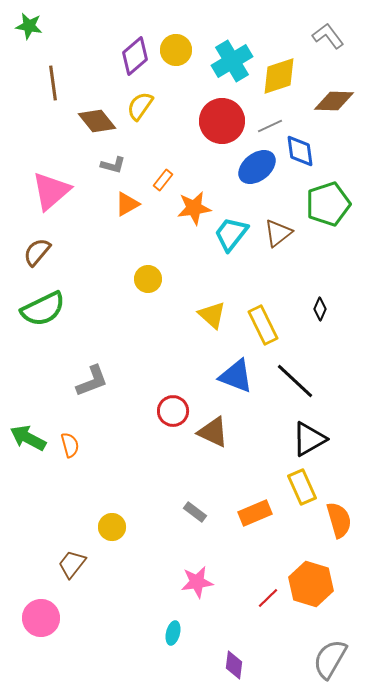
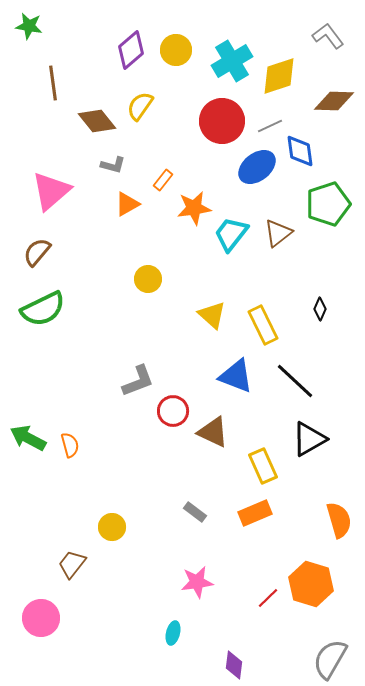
purple diamond at (135, 56): moved 4 px left, 6 px up
gray L-shape at (92, 381): moved 46 px right
yellow rectangle at (302, 487): moved 39 px left, 21 px up
